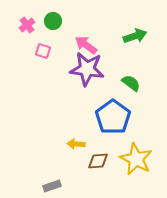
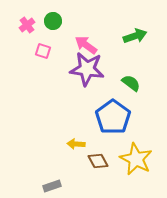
brown diamond: rotated 65 degrees clockwise
